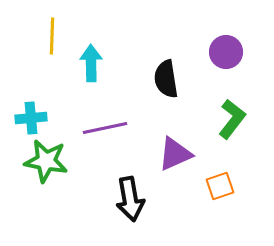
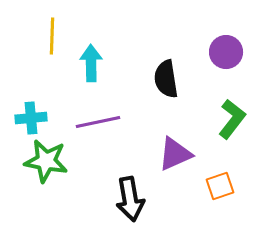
purple line: moved 7 px left, 6 px up
